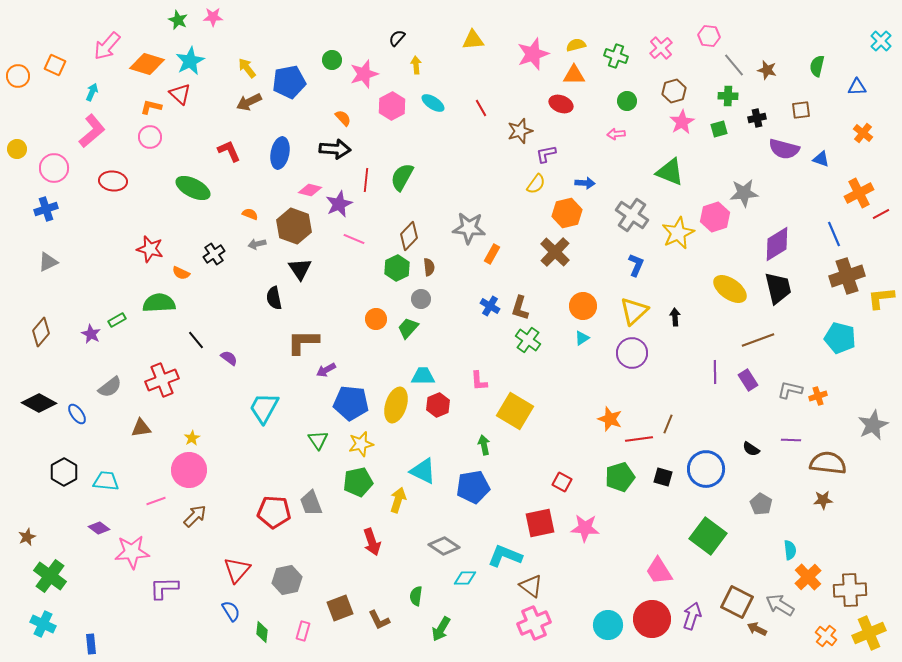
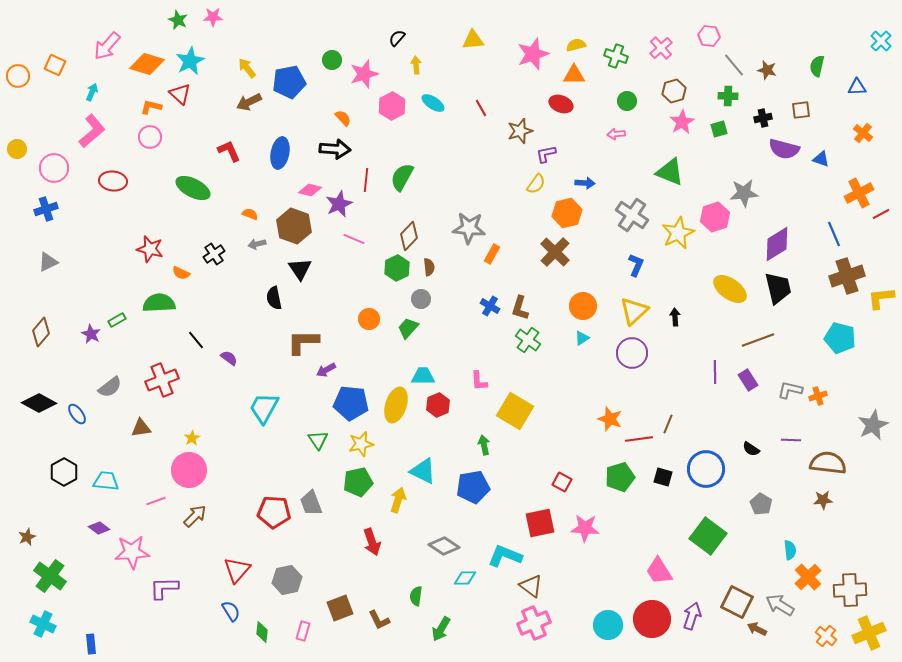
black cross at (757, 118): moved 6 px right
orange circle at (376, 319): moved 7 px left
